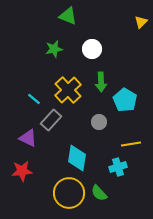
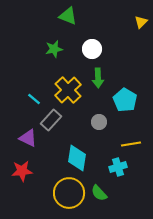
green arrow: moved 3 px left, 4 px up
